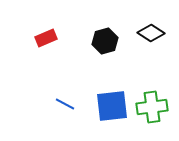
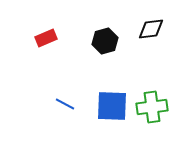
black diamond: moved 4 px up; rotated 40 degrees counterclockwise
blue square: rotated 8 degrees clockwise
